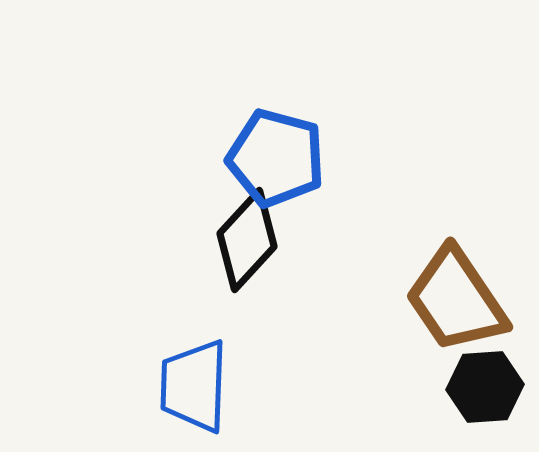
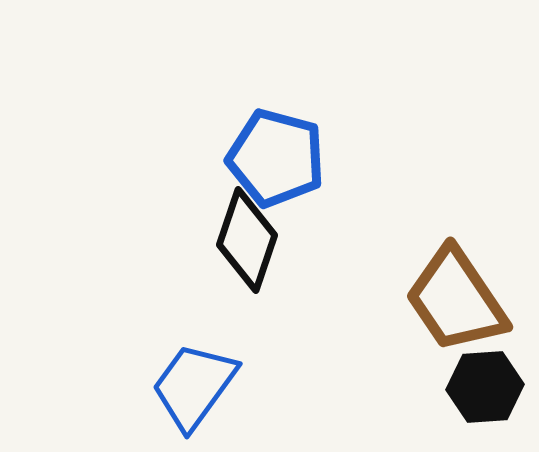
black diamond: rotated 24 degrees counterclockwise
blue trapezoid: rotated 34 degrees clockwise
